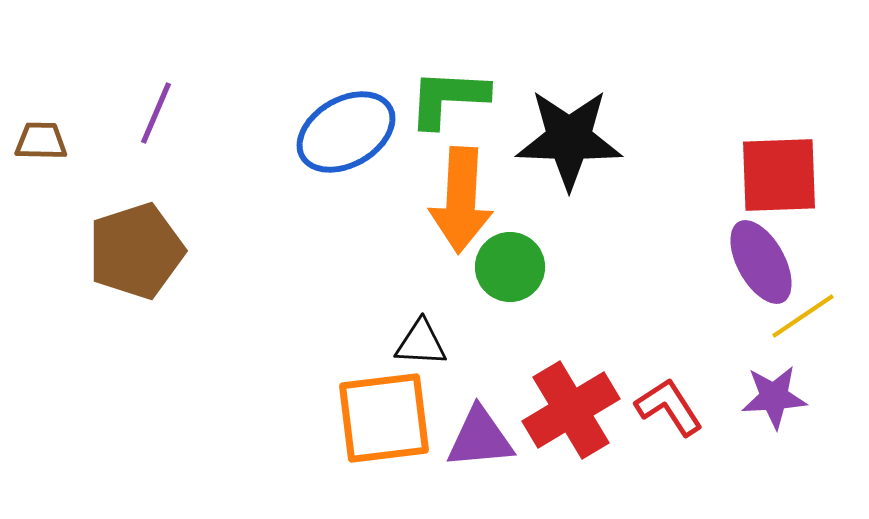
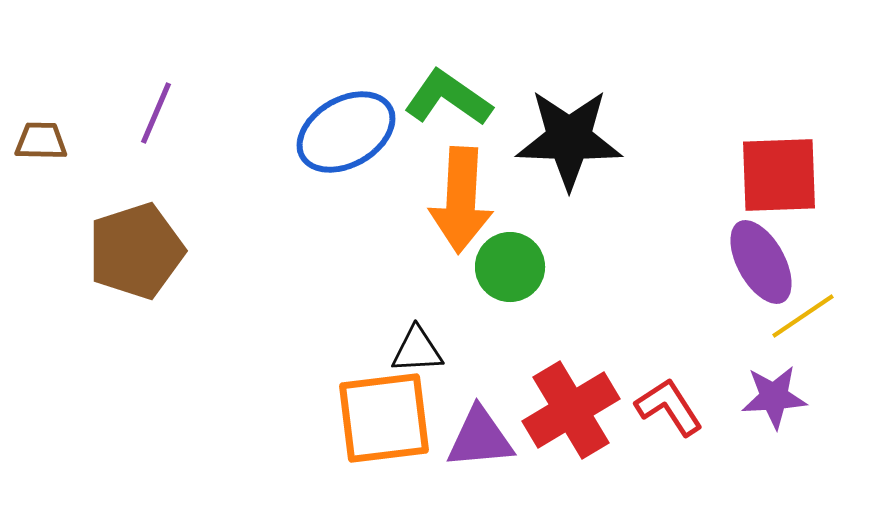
green L-shape: rotated 32 degrees clockwise
black triangle: moved 4 px left, 7 px down; rotated 6 degrees counterclockwise
